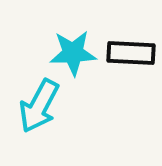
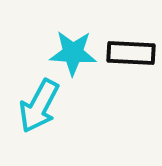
cyan star: rotated 6 degrees clockwise
